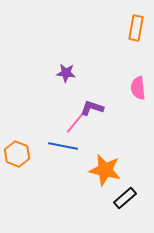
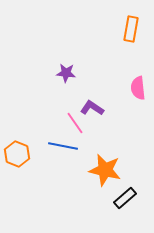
orange rectangle: moved 5 px left, 1 px down
purple L-shape: rotated 15 degrees clockwise
pink line: rotated 75 degrees counterclockwise
